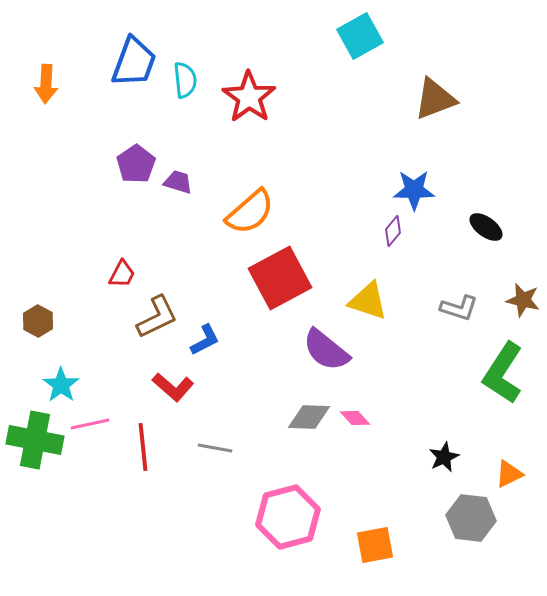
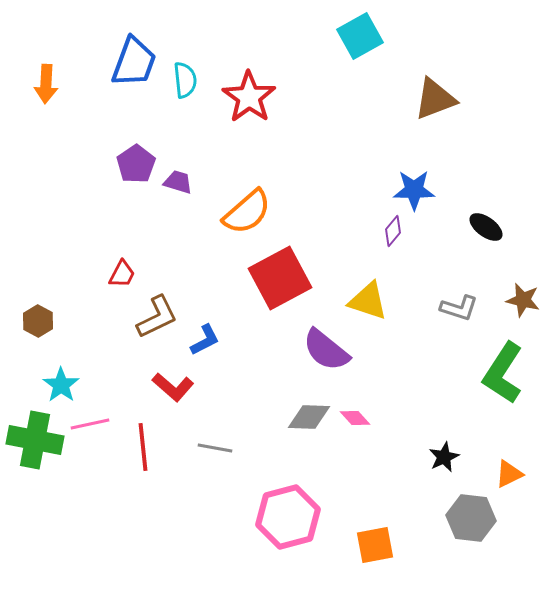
orange semicircle: moved 3 px left
